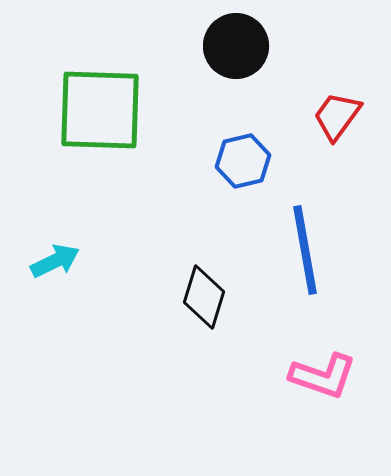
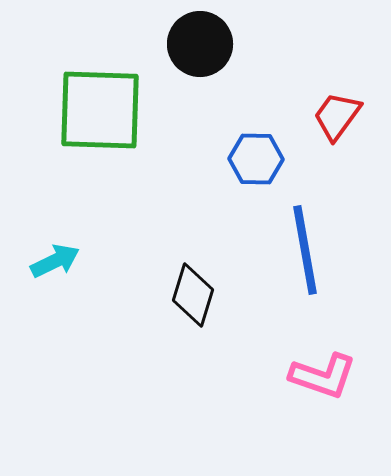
black circle: moved 36 px left, 2 px up
blue hexagon: moved 13 px right, 2 px up; rotated 14 degrees clockwise
black diamond: moved 11 px left, 2 px up
